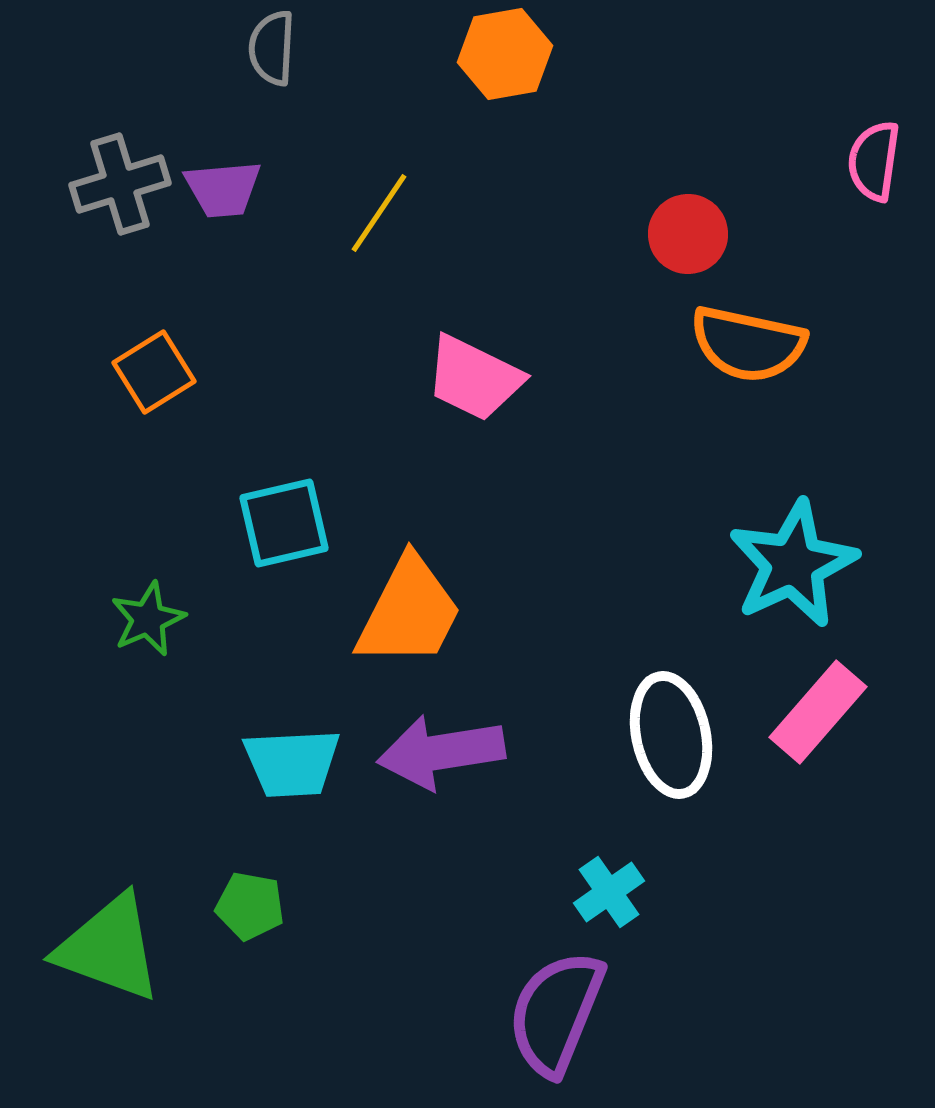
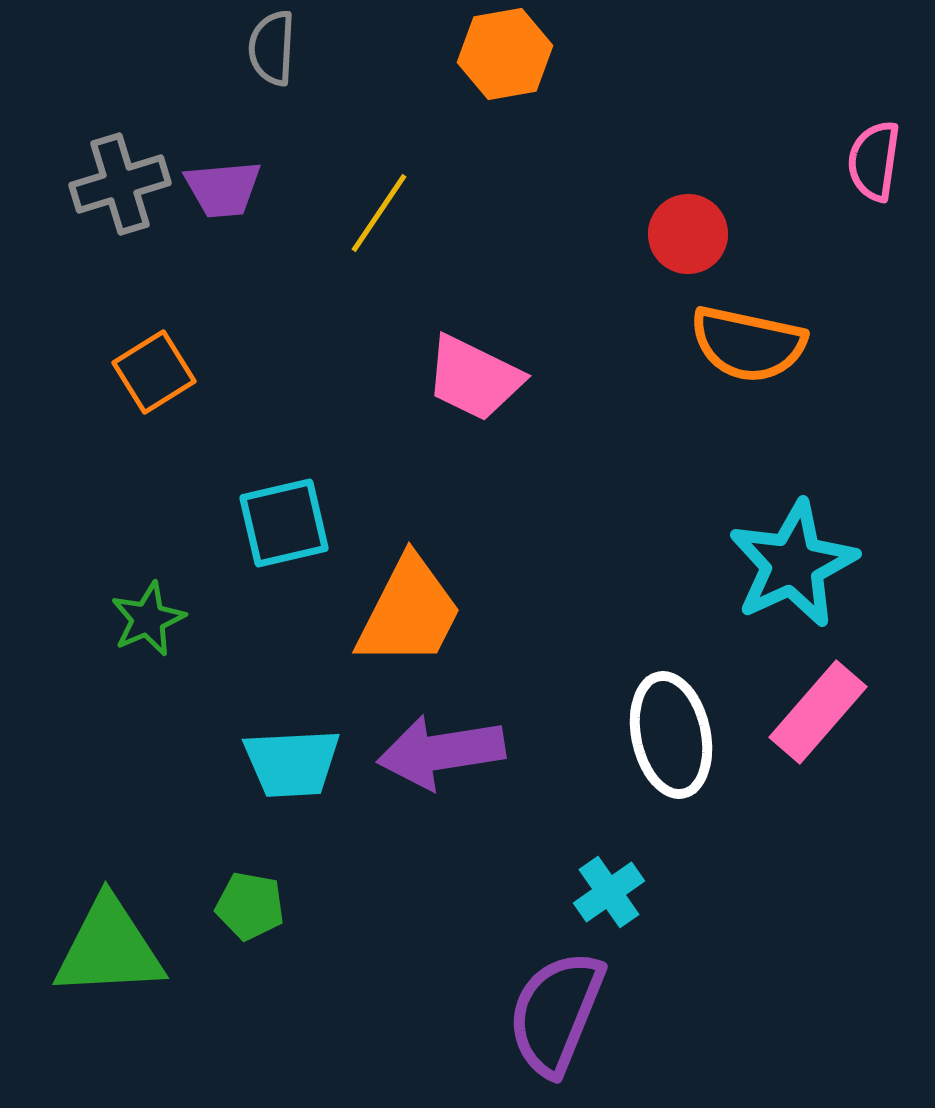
green triangle: rotated 23 degrees counterclockwise
